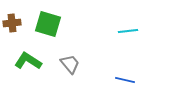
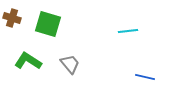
brown cross: moved 5 px up; rotated 24 degrees clockwise
blue line: moved 20 px right, 3 px up
